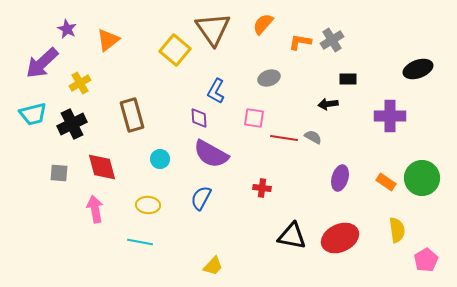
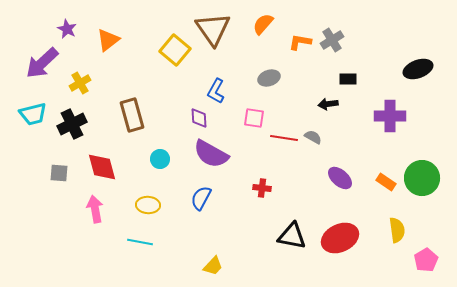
purple ellipse: rotated 65 degrees counterclockwise
